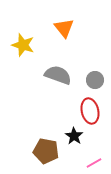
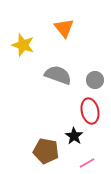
pink line: moved 7 px left
